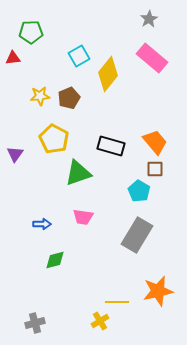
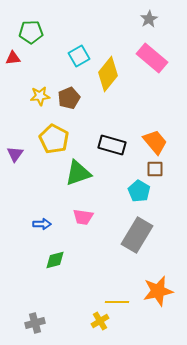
black rectangle: moved 1 px right, 1 px up
